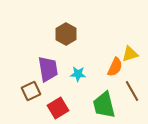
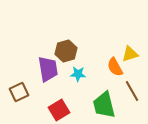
brown hexagon: moved 17 px down; rotated 15 degrees clockwise
orange semicircle: rotated 126 degrees clockwise
brown square: moved 12 px left, 1 px down
red square: moved 1 px right, 2 px down
